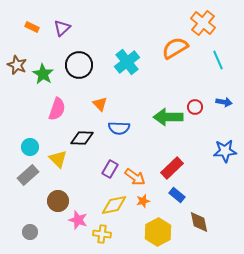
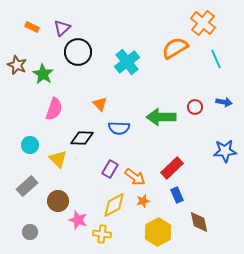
cyan line: moved 2 px left, 1 px up
black circle: moved 1 px left, 13 px up
pink semicircle: moved 3 px left
green arrow: moved 7 px left
cyan circle: moved 2 px up
gray rectangle: moved 1 px left, 11 px down
blue rectangle: rotated 28 degrees clockwise
yellow diamond: rotated 16 degrees counterclockwise
